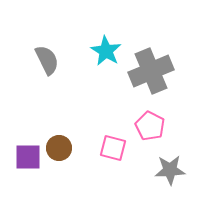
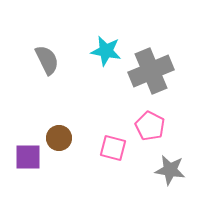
cyan star: rotated 20 degrees counterclockwise
brown circle: moved 10 px up
gray star: rotated 12 degrees clockwise
